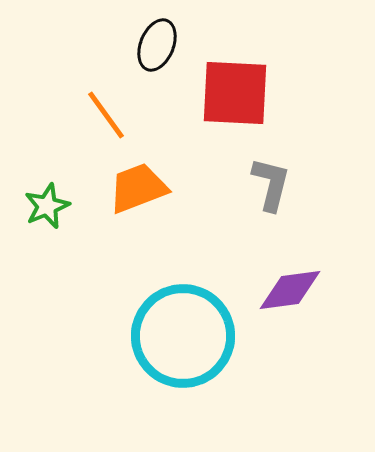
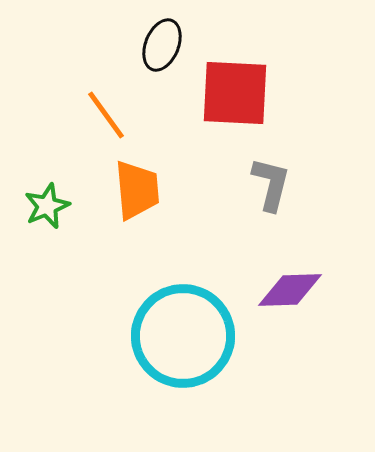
black ellipse: moved 5 px right
orange trapezoid: moved 1 px left, 2 px down; rotated 106 degrees clockwise
purple diamond: rotated 6 degrees clockwise
